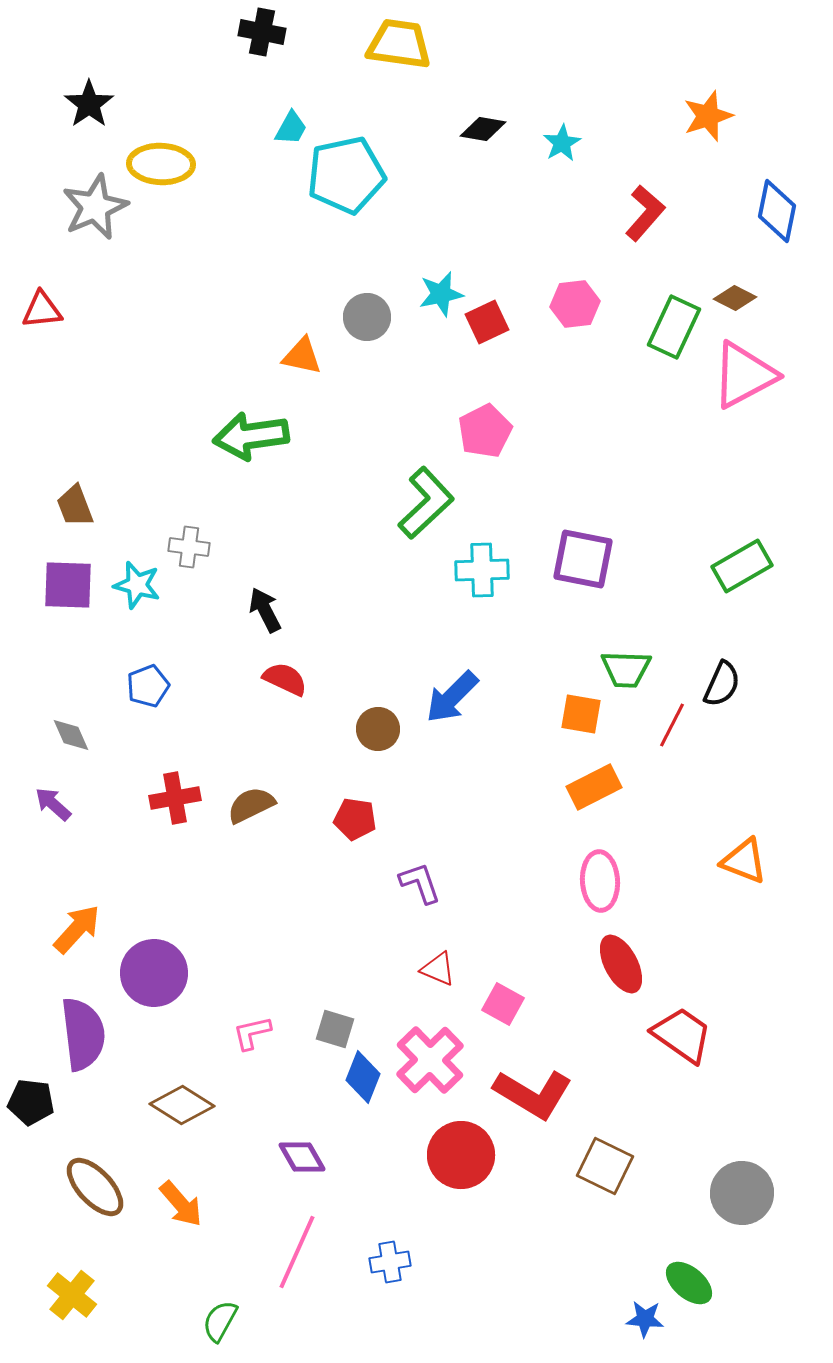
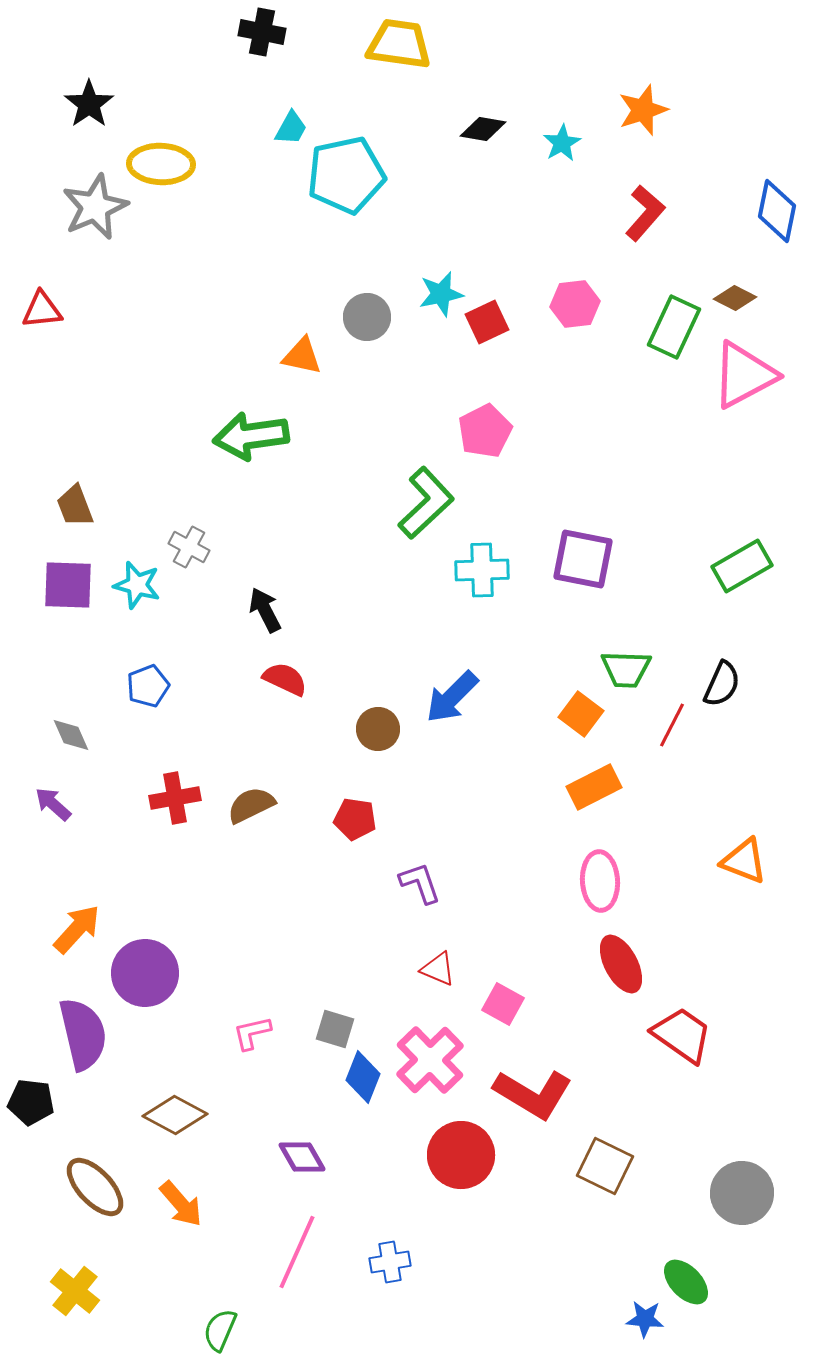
orange star at (708, 116): moved 65 px left, 6 px up
gray cross at (189, 547): rotated 21 degrees clockwise
orange square at (581, 714): rotated 27 degrees clockwise
purple circle at (154, 973): moved 9 px left
purple semicircle at (83, 1034): rotated 6 degrees counterclockwise
brown diamond at (182, 1105): moved 7 px left, 10 px down; rotated 4 degrees counterclockwise
green ellipse at (689, 1283): moved 3 px left, 1 px up; rotated 6 degrees clockwise
yellow cross at (72, 1295): moved 3 px right, 4 px up
green semicircle at (220, 1321): moved 9 px down; rotated 6 degrees counterclockwise
